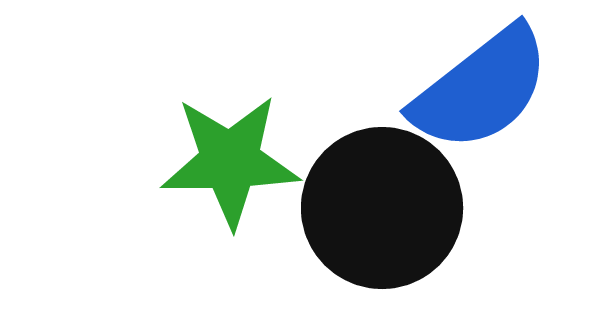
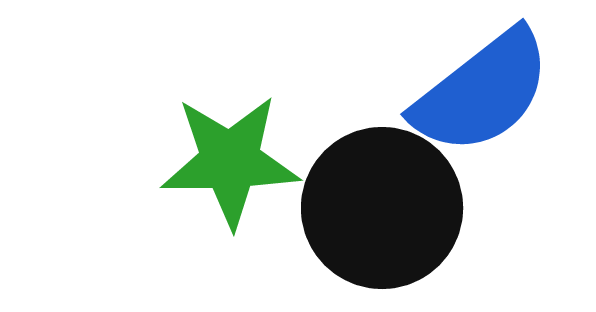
blue semicircle: moved 1 px right, 3 px down
